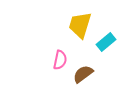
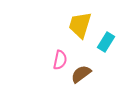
cyan rectangle: rotated 18 degrees counterclockwise
brown semicircle: moved 2 px left
